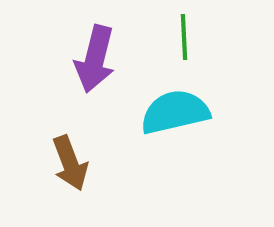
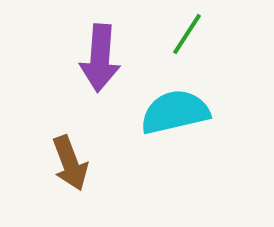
green line: moved 3 px right, 3 px up; rotated 36 degrees clockwise
purple arrow: moved 5 px right, 1 px up; rotated 10 degrees counterclockwise
